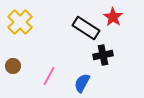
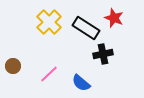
red star: moved 1 px right, 1 px down; rotated 12 degrees counterclockwise
yellow cross: moved 29 px right
black cross: moved 1 px up
pink line: moved 2 px up; rotated 18 degrees clockwise
blue semicircle: moved 1 px left; rotated 78 degrees counterclockwise
